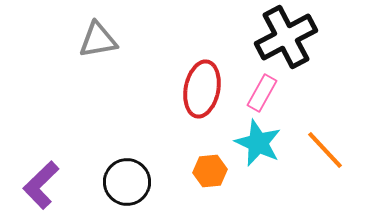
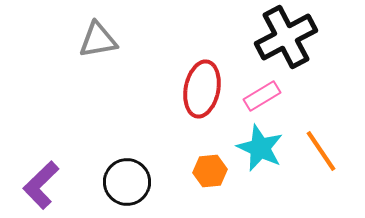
pink rectangle: moved 3 px down; rotated 30 degrees clockwise
cyan star: moved 2 px right, 5 px down
orange line: moved 4 px left, 1 px down; rotated 9 degrees clockwise
